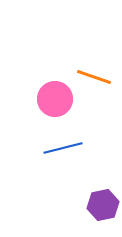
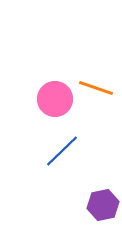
orange line: moved 2 px right, 11 px down
blue line: moved 1 px left, 3 px down; rotated 30 degrees counterclockwise
